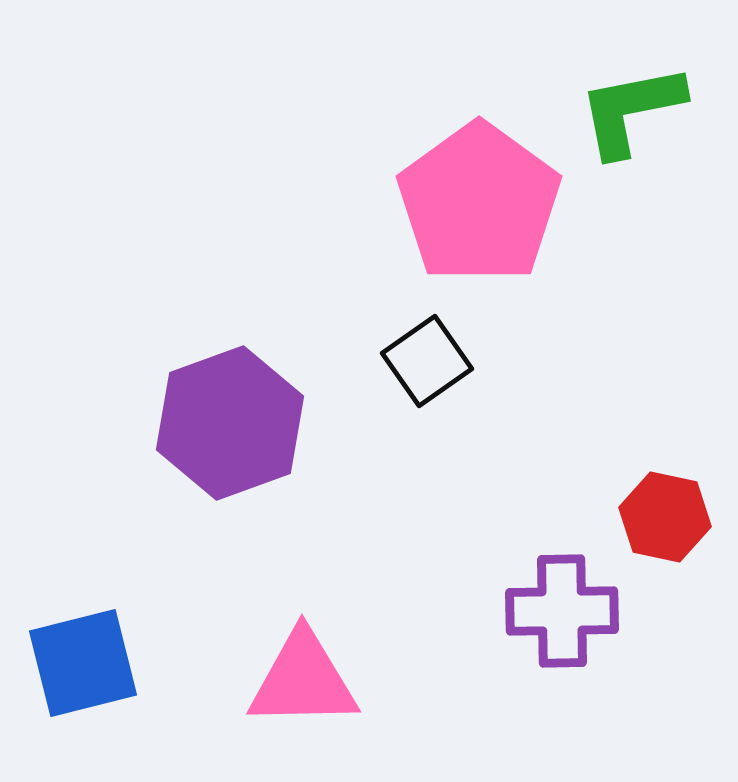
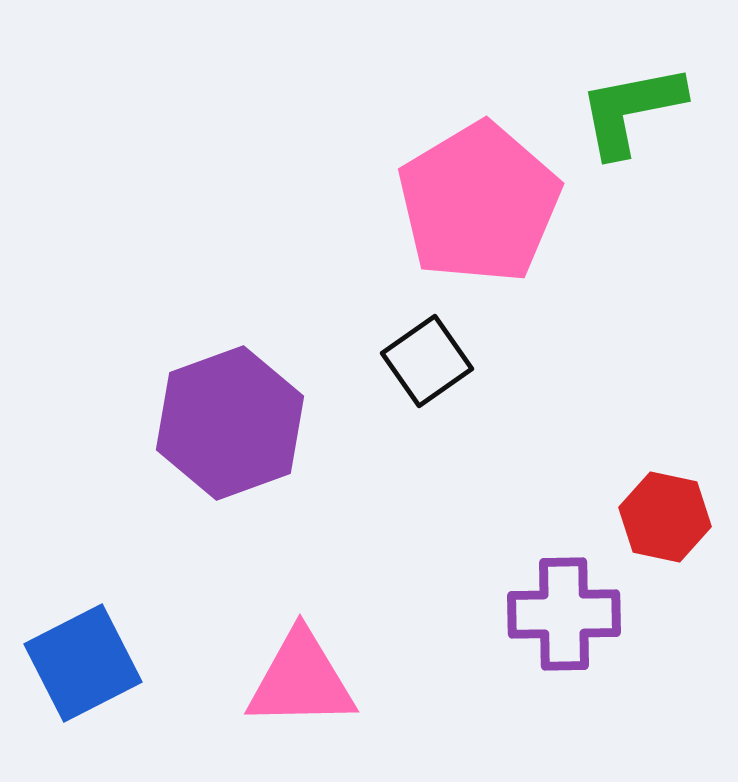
pink pentagon: rotated 5 degrees clockwise
purple cross: moved 2 px right, 3 px down
blue square: rotated 13 degrees counterclockwise
pink triangle: moved 2 px left
